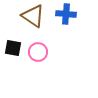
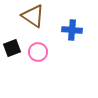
blue cross: moved 6 px right, 16 px down
black square: moved 1 px left; rotated 30 degrees counterclockwise
